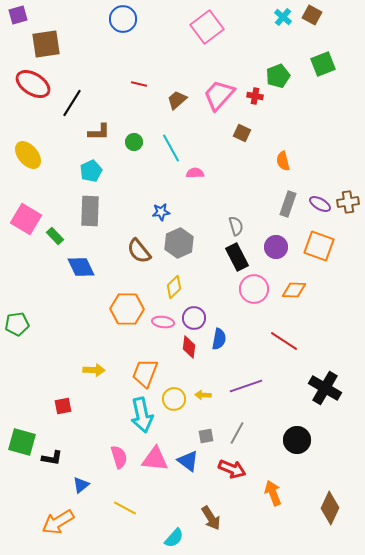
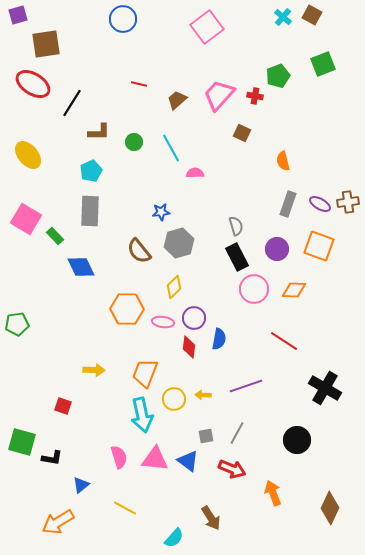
gray hexagon at (179, 243): rotated 8 degrees clockwise
purple circle at (276, 247): moved 1 px right, 2 px down
red square at (63, 406): rotated 30 degrees clockwise
